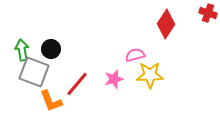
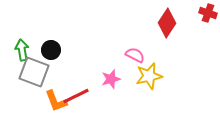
red diamond: moved 1 px right, 1 px up
black circle: moved 1 px down
pink semicircle: rotated 42 degrees clockwise
yellow star: moved 1 px left, 1 px down; rotated 12 degrees counterclockwise
pink star: moved 3 px left
red line: moved 1 px left, 12 px down; rotated 24 degrees clockwise
orange L-shape: moved 5 px right
